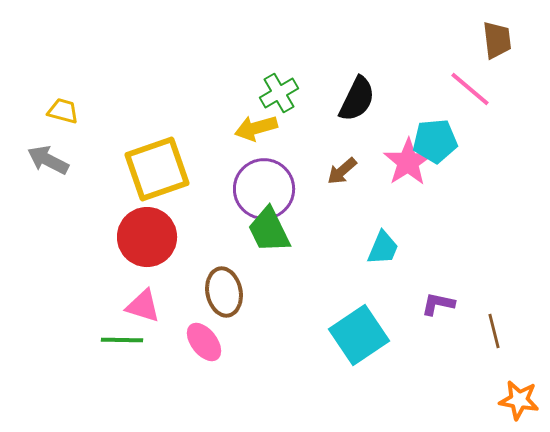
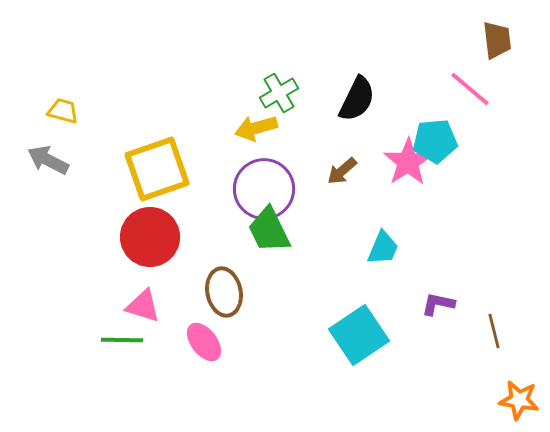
red circle: moved 3 px right
